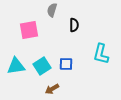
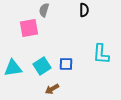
gray semicircle: moved 8 px left
black semicircle: moved 10 px right, 15 px up
pink square: moved 2 px up
cyan L-shape: rotated 10 degrees counterclockwise
cyan triangle: moved 3 px left, 2 px down
